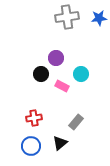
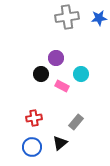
blue circle: moved 1 px right, 1 px down
